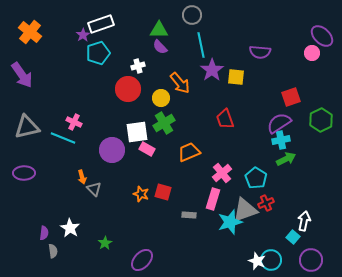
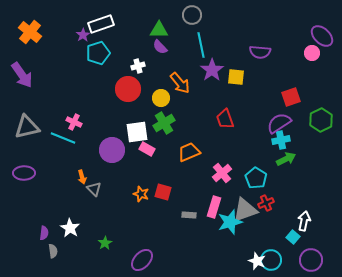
pink rectangle at (213, 199): moved 1 px right, 8 px down
